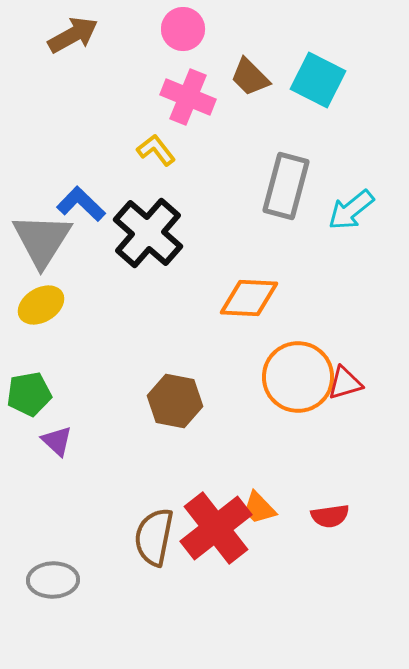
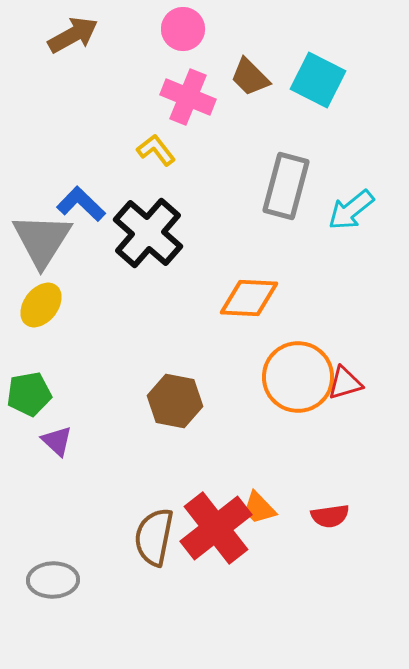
yellow ellipse: rotated 21 degrees counterclockwise
